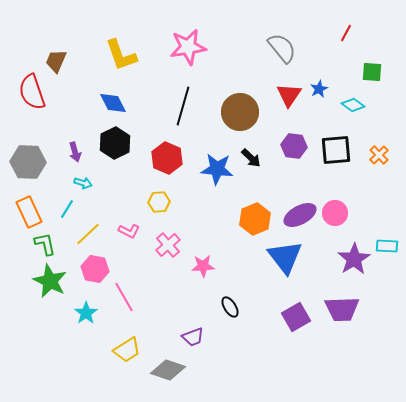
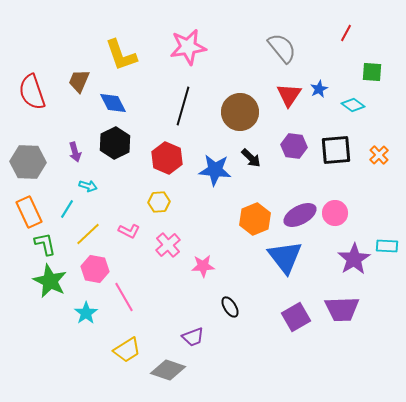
brown trapezoid at (56, 61): moved 23 px right, 20 px down
blue star at (217, 169): moved 2 px left, 1 px down
cyan arrow at (83, 183): moved 5 px right, 3 px down
